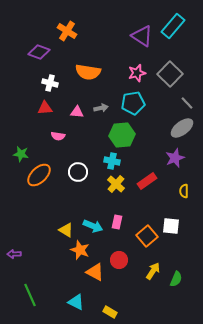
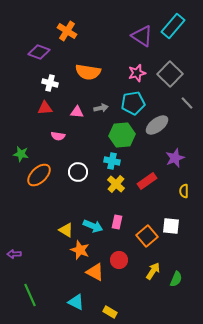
gray ellipse: moved 25 px left, 3 px up
